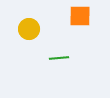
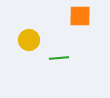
yellow circle: moved 11 px down
